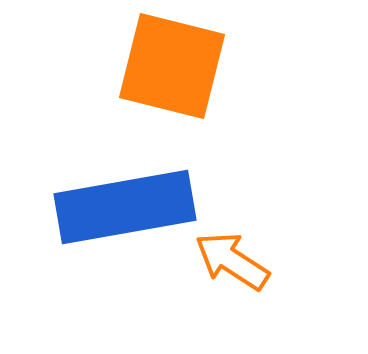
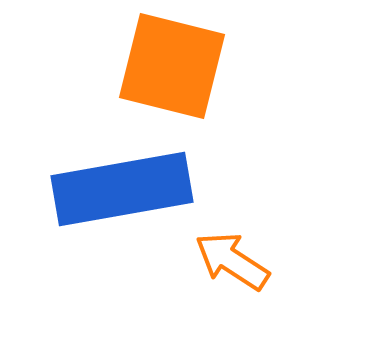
blue rectangle: moved 3 px left, 18 px up
